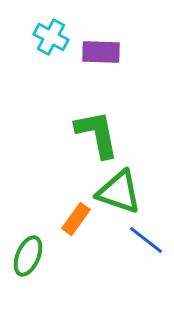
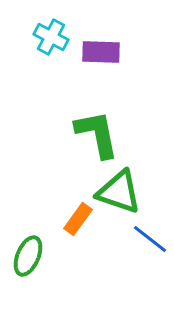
orange rectangle: moved 2 px right
blue line: moved 4 px right, 1 px up
